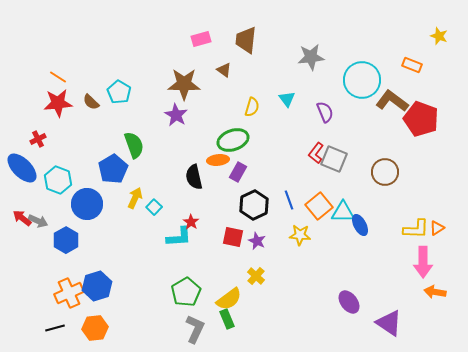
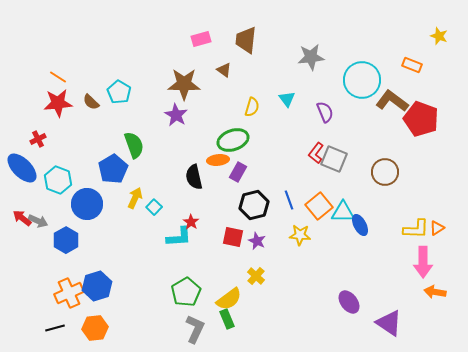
black hexagon at (254, 205): rotated 12 degrees clockwise
